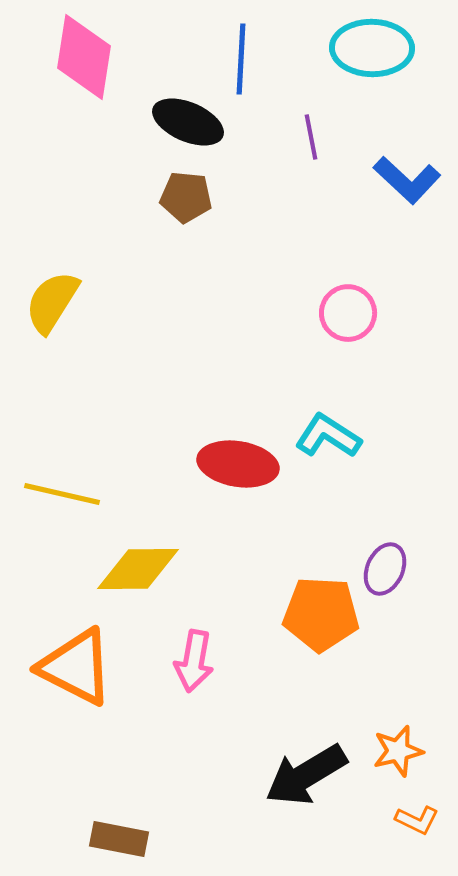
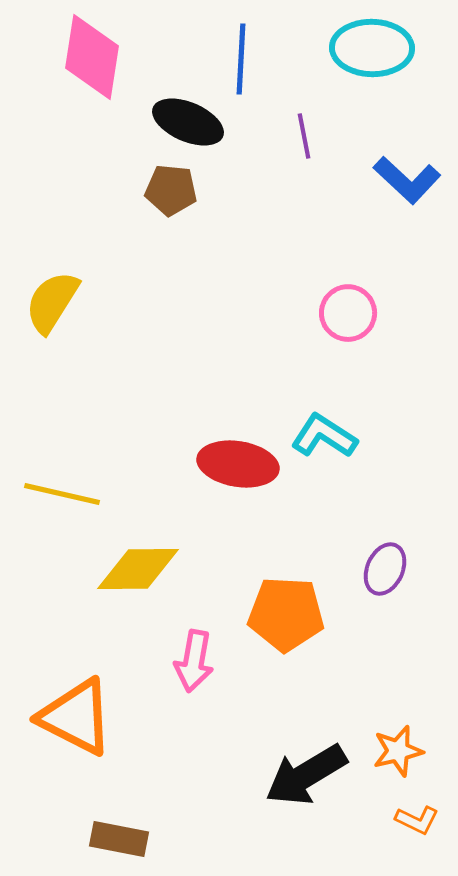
pink diamond: moved 8 px right
purple line: moved 7 px left, 1 px up
brown pentagon: moved 15 px left, 7 px up
cyan L-shape: moved 4 px left
orange pentagon: moved 35 px left
orange triangle: moved 50 px down
